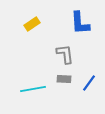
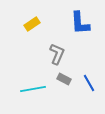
gray L-shape: moved 8 px left; rotated 30 degrees clockwise
gray rectangle: rotated 24 degrees clockwise
blue line: rotated 66 degrees counterclockwise
